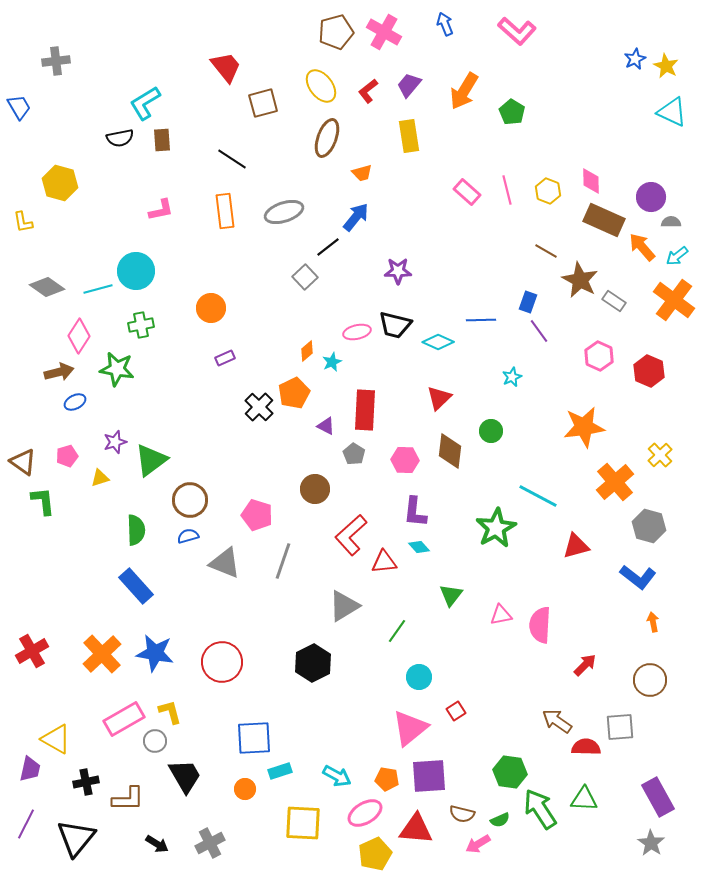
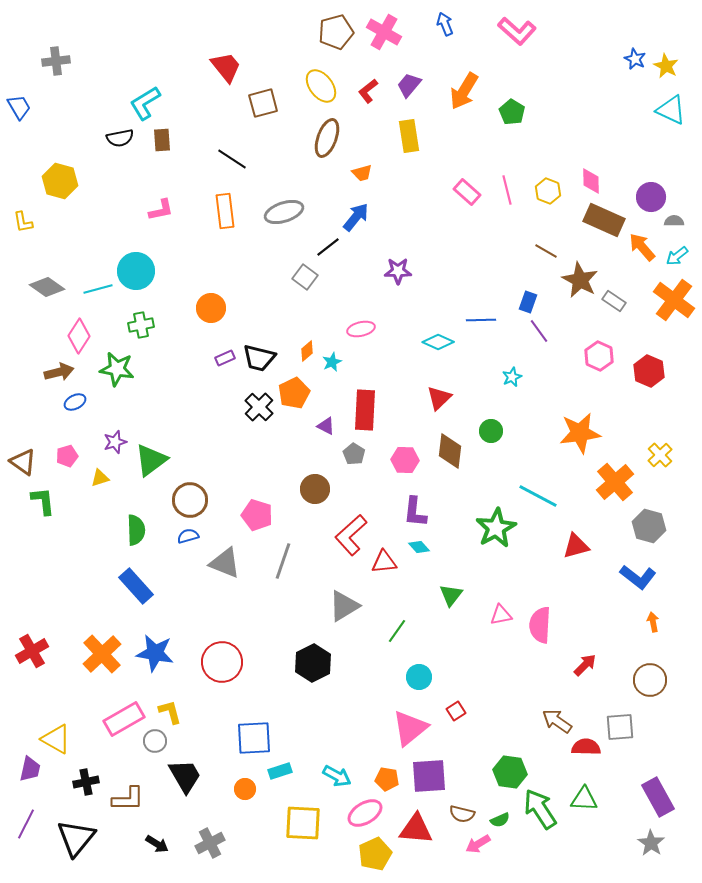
blue star at (635, 59): rotated 20 degrees counterclockwise
cyan triangle at (672, 112): moved 1 px left, 2 px up
yellow hexagon at (60, 183): moved 2 px up
gray semicircle at (671, 222): moved 3 px right, 1 px up
gray square at (305, 277): rotated 10 degrees counterclockwise
black trapezoid at (395, 325): moved 136 px left, 33 px down
pink ellipse at (357, 332): moved 4 px right, 3 px up
orange star at (584, 427): moved 4 px left, 6 px down
